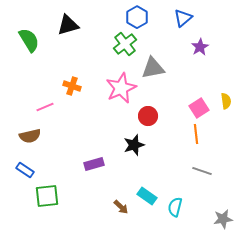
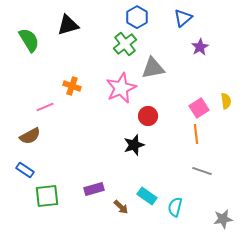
brown semicircle: rotated 15 degrees counterclockwise
purple rectangle: moved 25 px down
